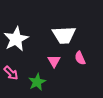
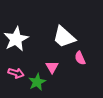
white trapezoid: moved 2 px down; rotated 45 degrees clockwise
pink triangle: moved 2 px left, 6 px down
pink arrow: moved 5 px right; rotated 28 degrees counterclockwise
